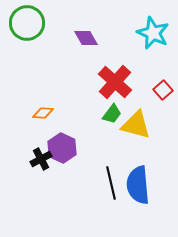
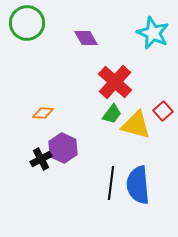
red square: moved 21 px down
purple hexagon: moved 1 px right
black line: rotated 20 degrees clockwise
